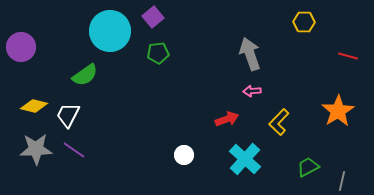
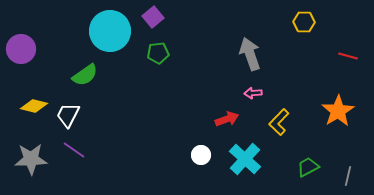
purple circle: moved 2 px down
pink arrow: moved 1 px right, 2 px down
gray star: moved 5 px left, 10 px down
white circle: moved 17 px right
gray line: moved 6 px right, 5 px up
